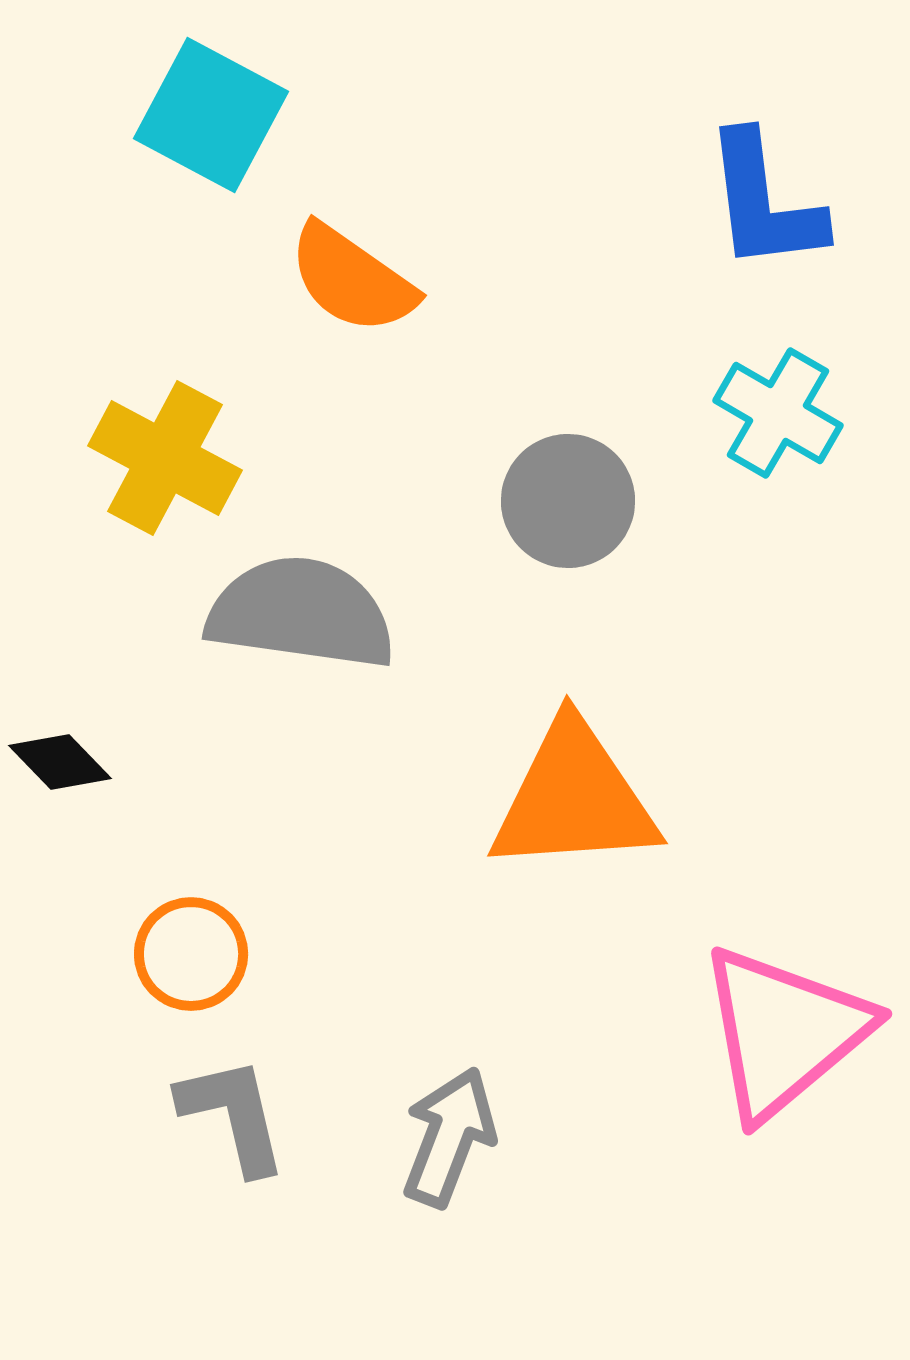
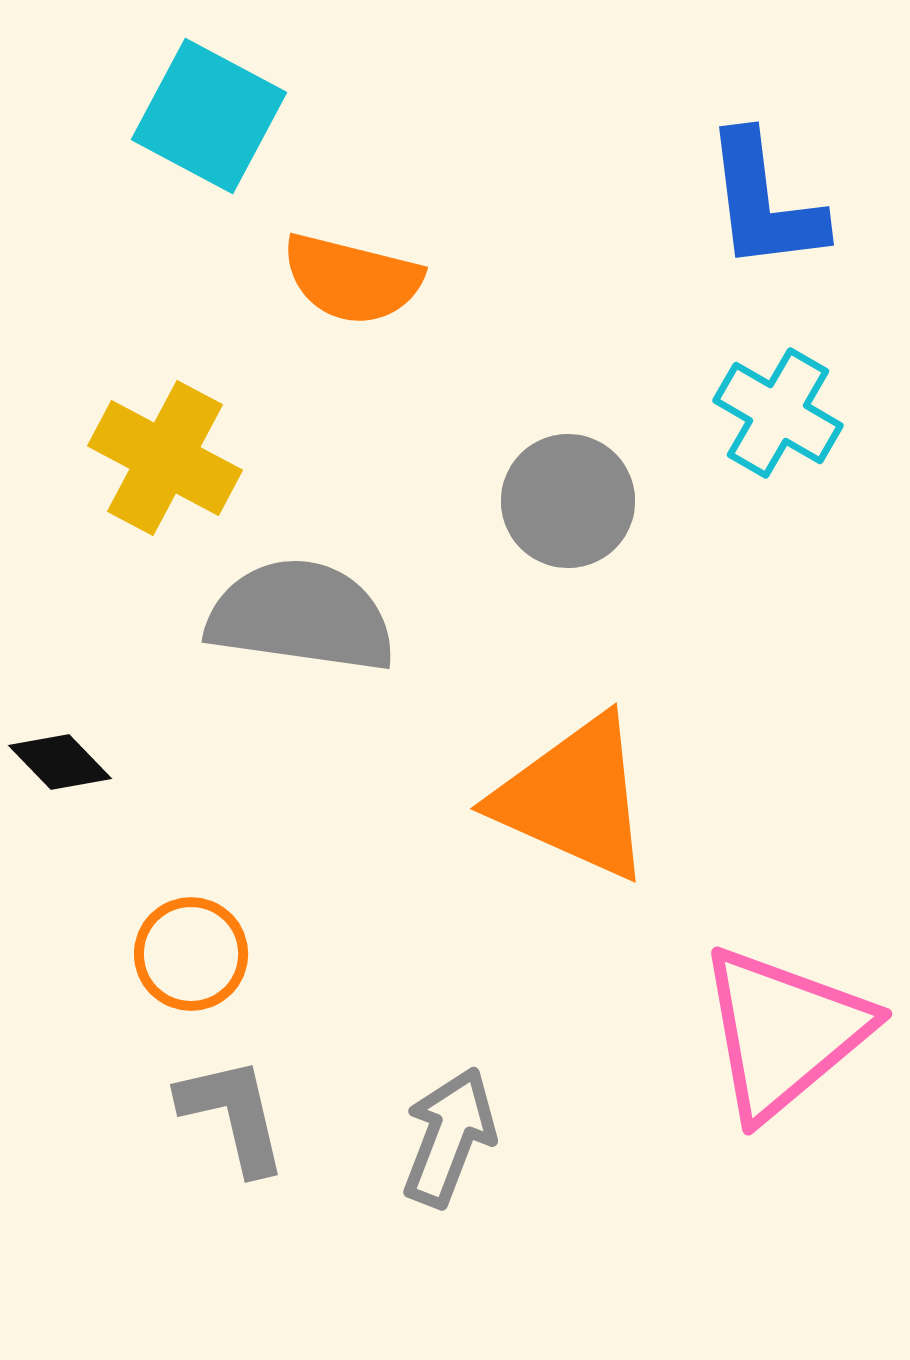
cyan square: moved 2 px left, 1 px down
orange semicircle: rotated 21 degrees counterclockwise
gray semicircle: moved 3 px down
orange triangle: rotated 28 degrees clockwise
